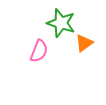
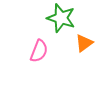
green star: moved 5 px up
